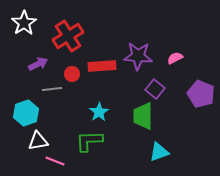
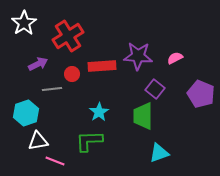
cyan triangle: moved 1 px down
